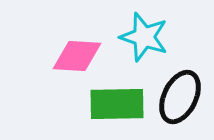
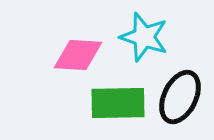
pink diamond: moved 1 px right, 1 px up
green rectangle: moved 1 px right, 1 px up
